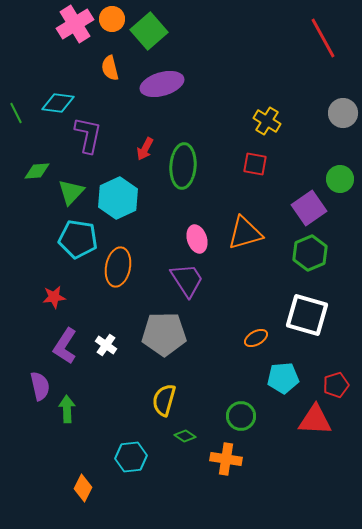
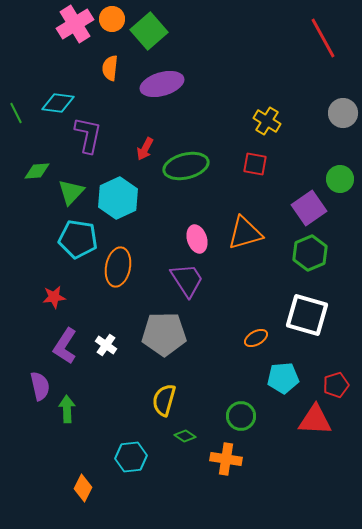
orange semicircle at (110, 68): rotated 20 degrees clockwise
green ellipse at (183, 166): moved 3 px right; rotated 72 degrees clockwise
